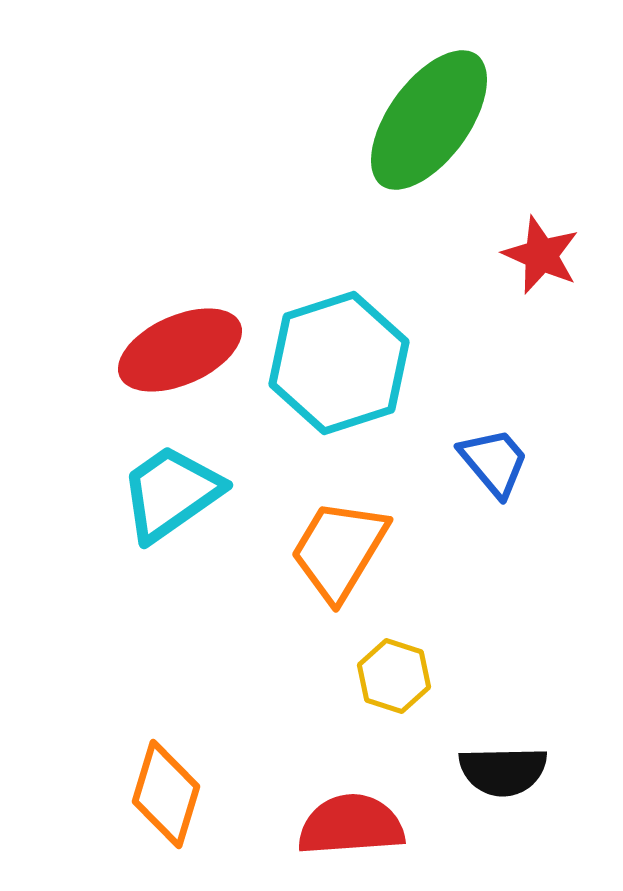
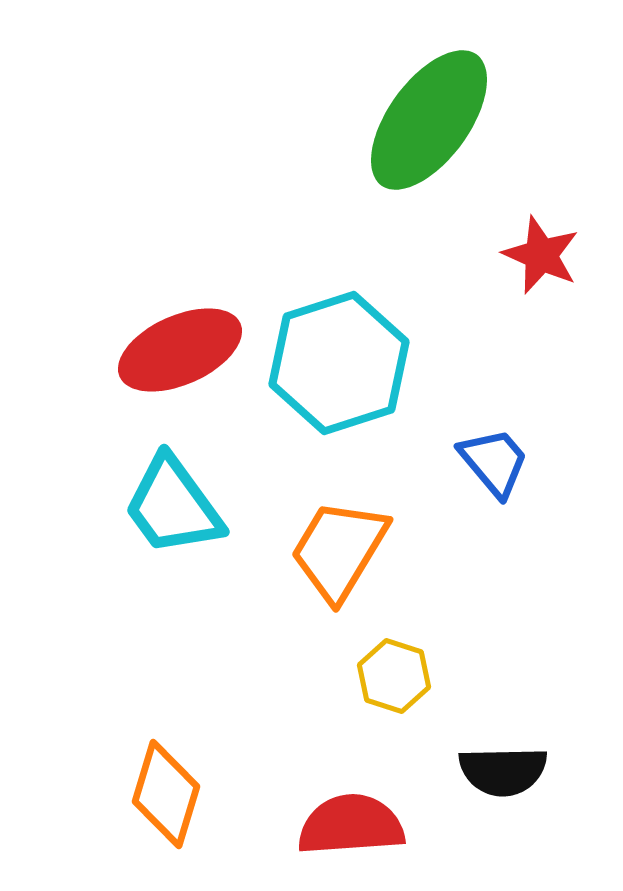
cyan trapezoid: moved 2 px right, 13 px down; rotated 91 degrees counterclockwise
